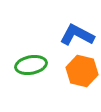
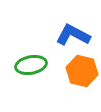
blue L-shape: moved 4 px left
